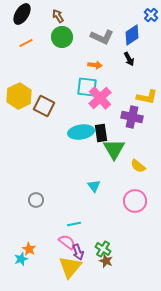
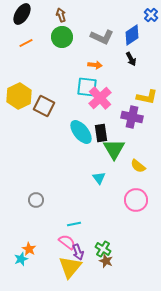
brown arrow: moved 3 px right, 1 px up; rotated 16 degrees clockwise
black arrow: moved 2 px right
cyan ellipse: rotated 60 degrees clockwise
cyan triangle: moved 5 px right, 8 px up
pink circle: moved 1 px right, 1 px up
